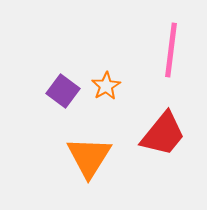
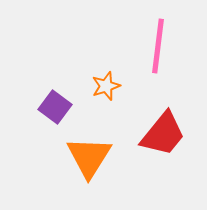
pink line: moved 13 px left, 4 px up
orange star: rotated 12 degrees clockwise
purple square: moved 8 px left, 16 px down
